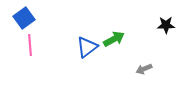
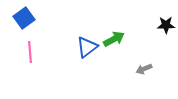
pink line: moved 7 px down
